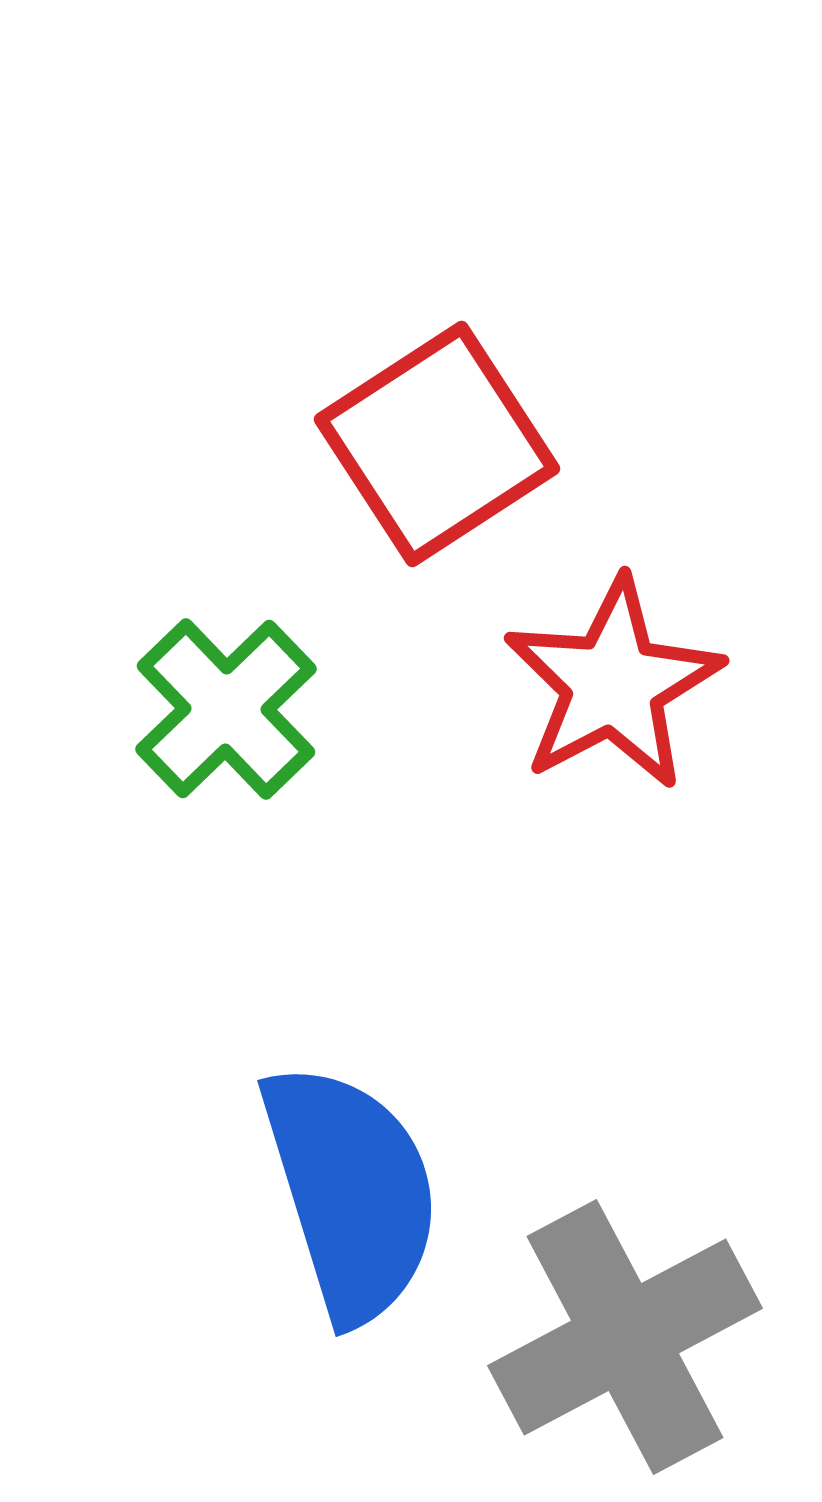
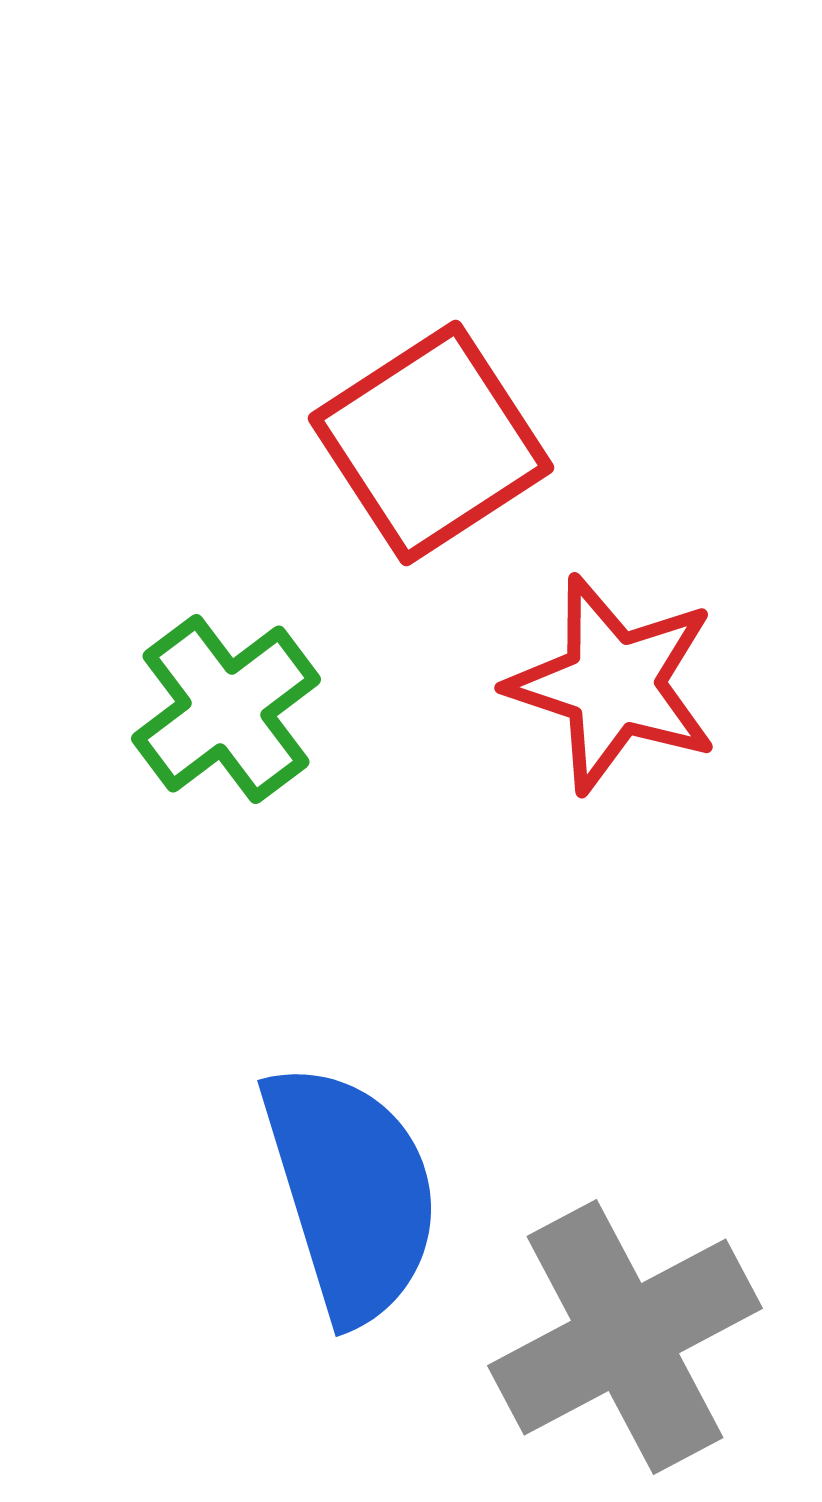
red square: moved 6 px left, 1 px up
red star: rotated 26 degrees counterclockwise
green cross: rotated 7 degrees clockwise
